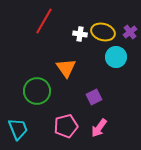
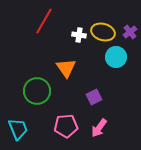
white cross: moved 1 px left, 1 px down
pink pentagon: rotated 10 degrees clockwise
